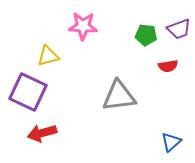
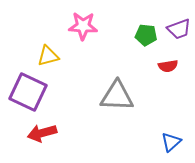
gray triangle: moved 2 px left; rotated 9 degrees clockwise
